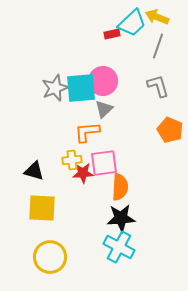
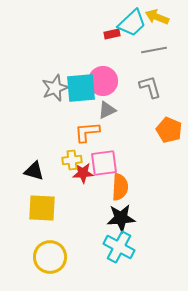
gray line: moved 4 px left, 4 px down; rotated 60 degrees clockwise
gray L-shape: moved 8 px left, 1 px down
gray triangle: moved 3 px right, 1 px down; rotated 18 degrees clockwise
orange pentagon: moved 1 px left
